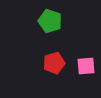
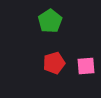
green pentagon: rotated 20 degrees clockwise
